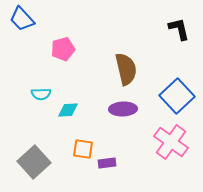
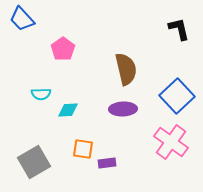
pink pentagon: rotated 20 degrees counterclockwise
gray square: rotated 12 degrees clockwise
